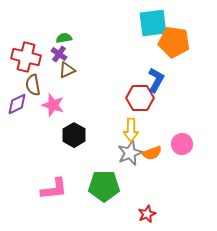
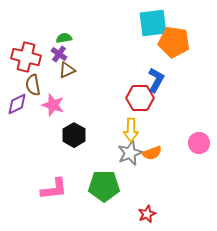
pink circle: moved 17 px right, 1 px up
